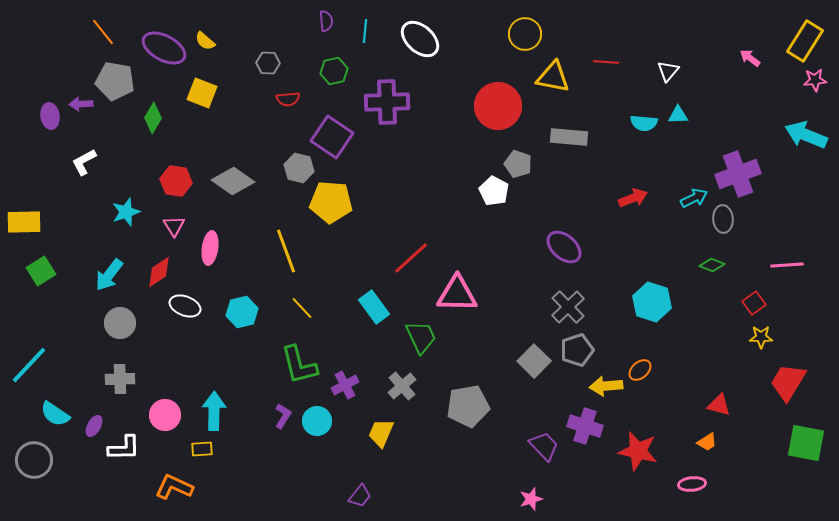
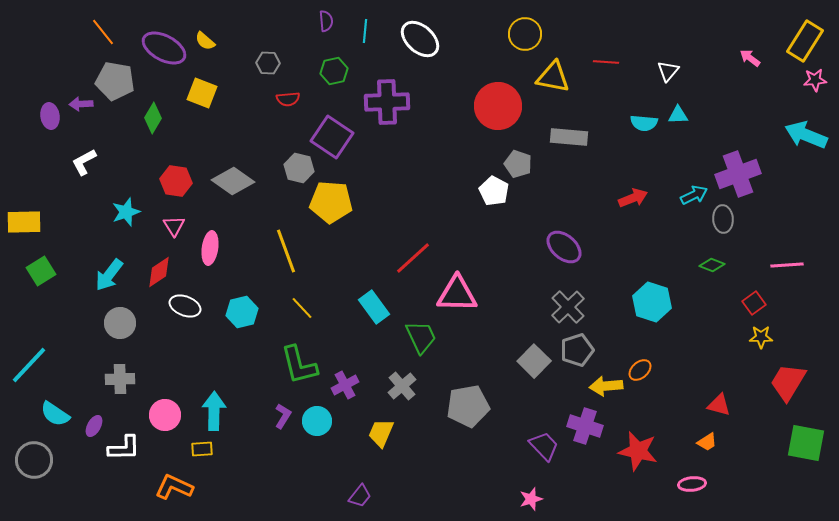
cyan arrow at (694, 198): moved 3 px up
red line at (411, 258): moved 2 px right
